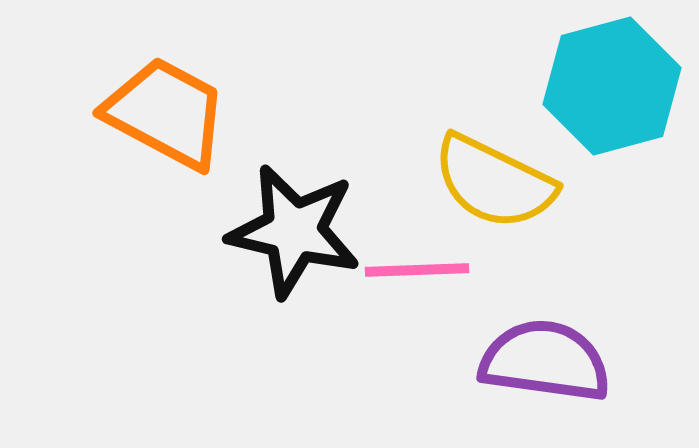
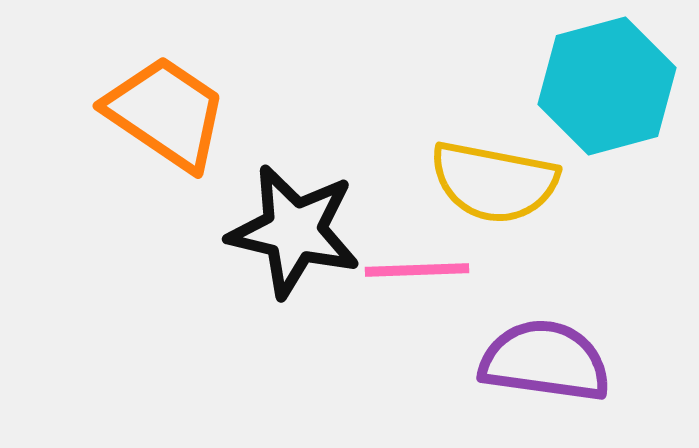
cyan hexagon: moved 5 px left
orange trapezoid: rotated 6 degrees clockwise
yellow semicircle: rotated 15 degrees counterclockwise
